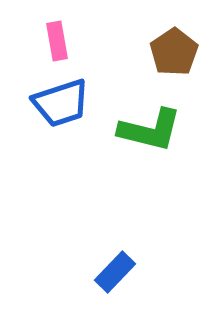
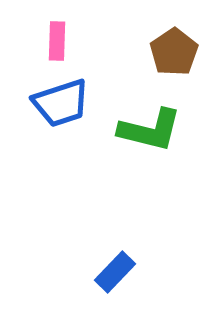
pink rectangle: rotated 12 degrees clockwise
